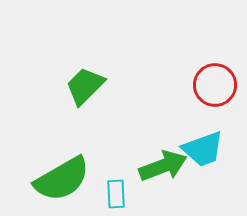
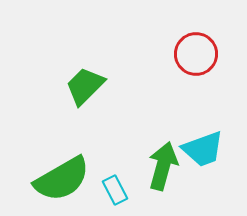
red circle: moved 19 px left, 31 px up
green arrow: rotated 54 degrees counterclockwise
cyan rectangle: moved 1 px left, 4 px up; rotated 24 degrees counterclockwise
